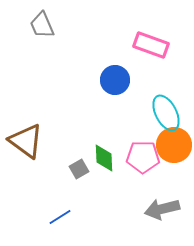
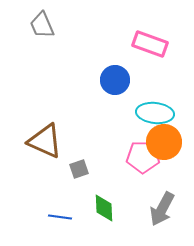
pink rectangle: moved 1 px left, 1 px up
cyan ellipse: moved 11 px left; rotated 57 degrees counterclockwise
brown triangle: moved 19 px right; rotated 12 degrees counterclockwise
orange circle: moved 10 px left, 3 px up
green diamond: moved 50 px down
gray square: rotated 12 degrees clockwise
gray arrow: rotated 48 degrees counterclockwise
blue line: rotated 40 degrees clockwise
